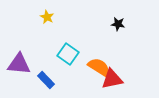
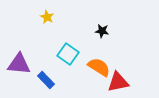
black star: moved 16 px left, 7 px down
red triangle: moved 6 px right, 3 px down
